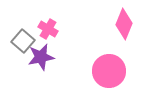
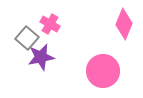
pink cross: moved 2 px right, 5 px up
gray square: moved 4 px right, 3 px up
pink circle: moved 6 px left
